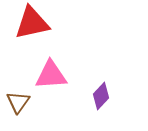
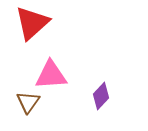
red triangle: rotated 30 degrees counterclockwise
brown triangle: moved 10 px right
